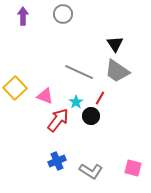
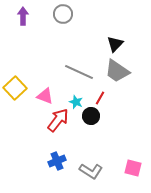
black triangle: rotated 18 degrees clockwise
cyan star: rotated 16 degrees counterclockwise
